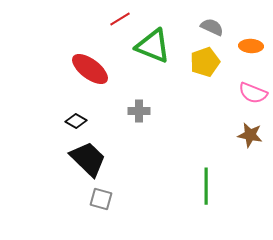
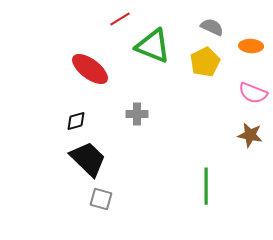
yellow pentagon: rotated 8 degrees counterclockwise
gray cross: moved 2 px left, 3 px down
black diamond: rotated 45 degrees counterclockwise
